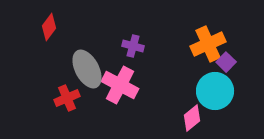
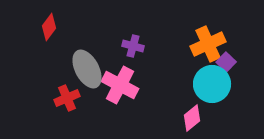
cyan circle: moved 3 px left, 7 px up
